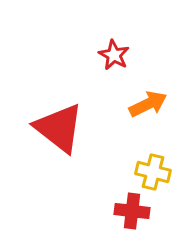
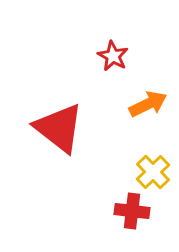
red star: moved 1 px left, 1 px down
yellow cross: rotated 32 degrees clockwise
